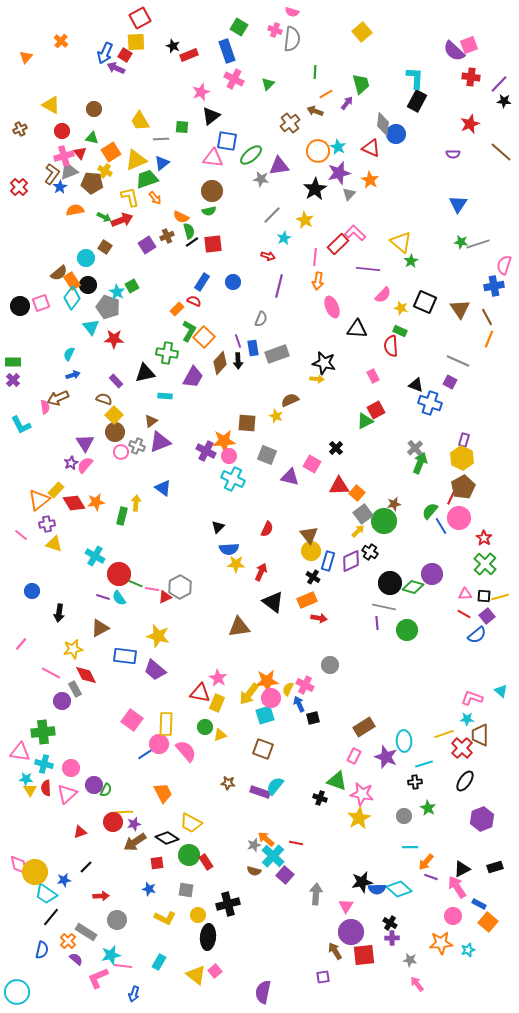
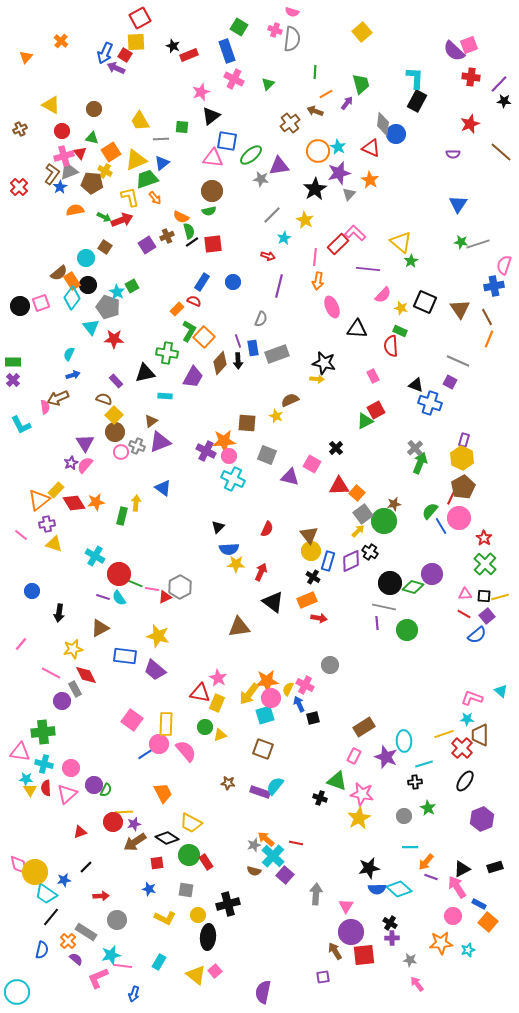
black star at (362, 882): moved 7 px right, 14 px up
